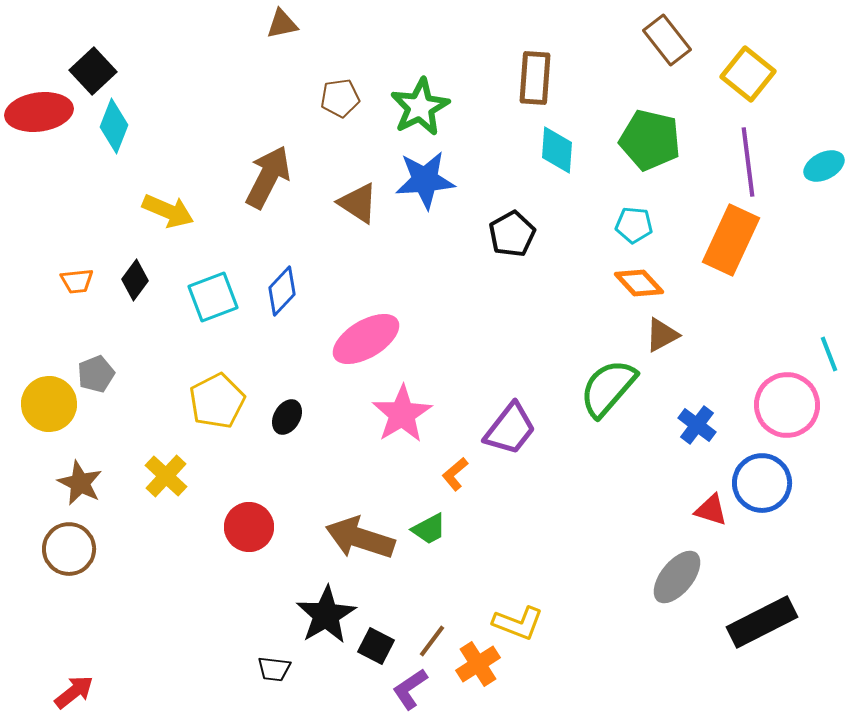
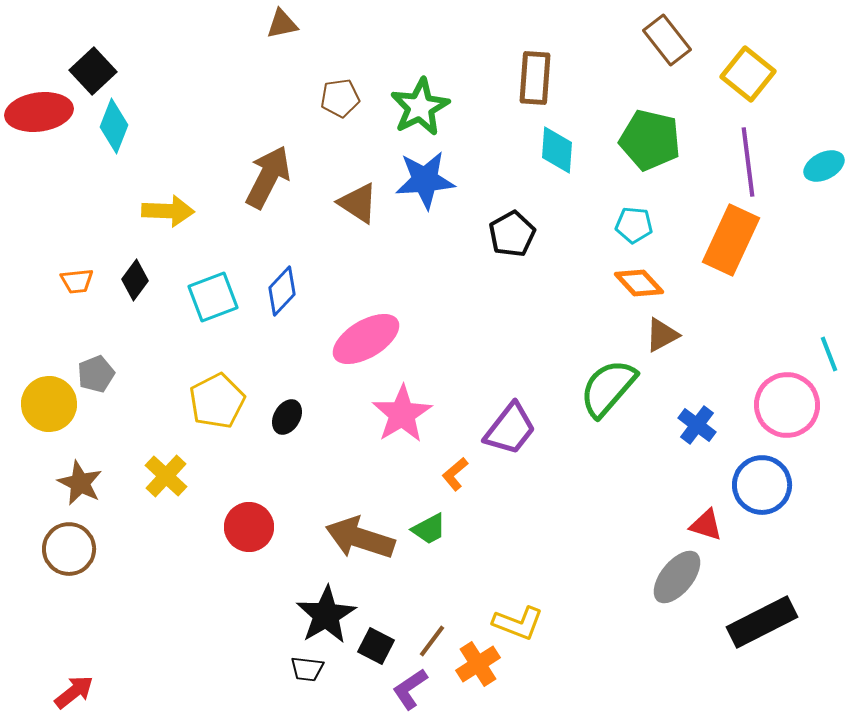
yellow arrow at (168, 211): rotated 21 degrees counterclockwise
blue circle at (762, 483): moved 2 px down
red triangle at (711, 510): moved 5 px left, 15 px down
black trapezoid at (274, 669): moved 33 px right
